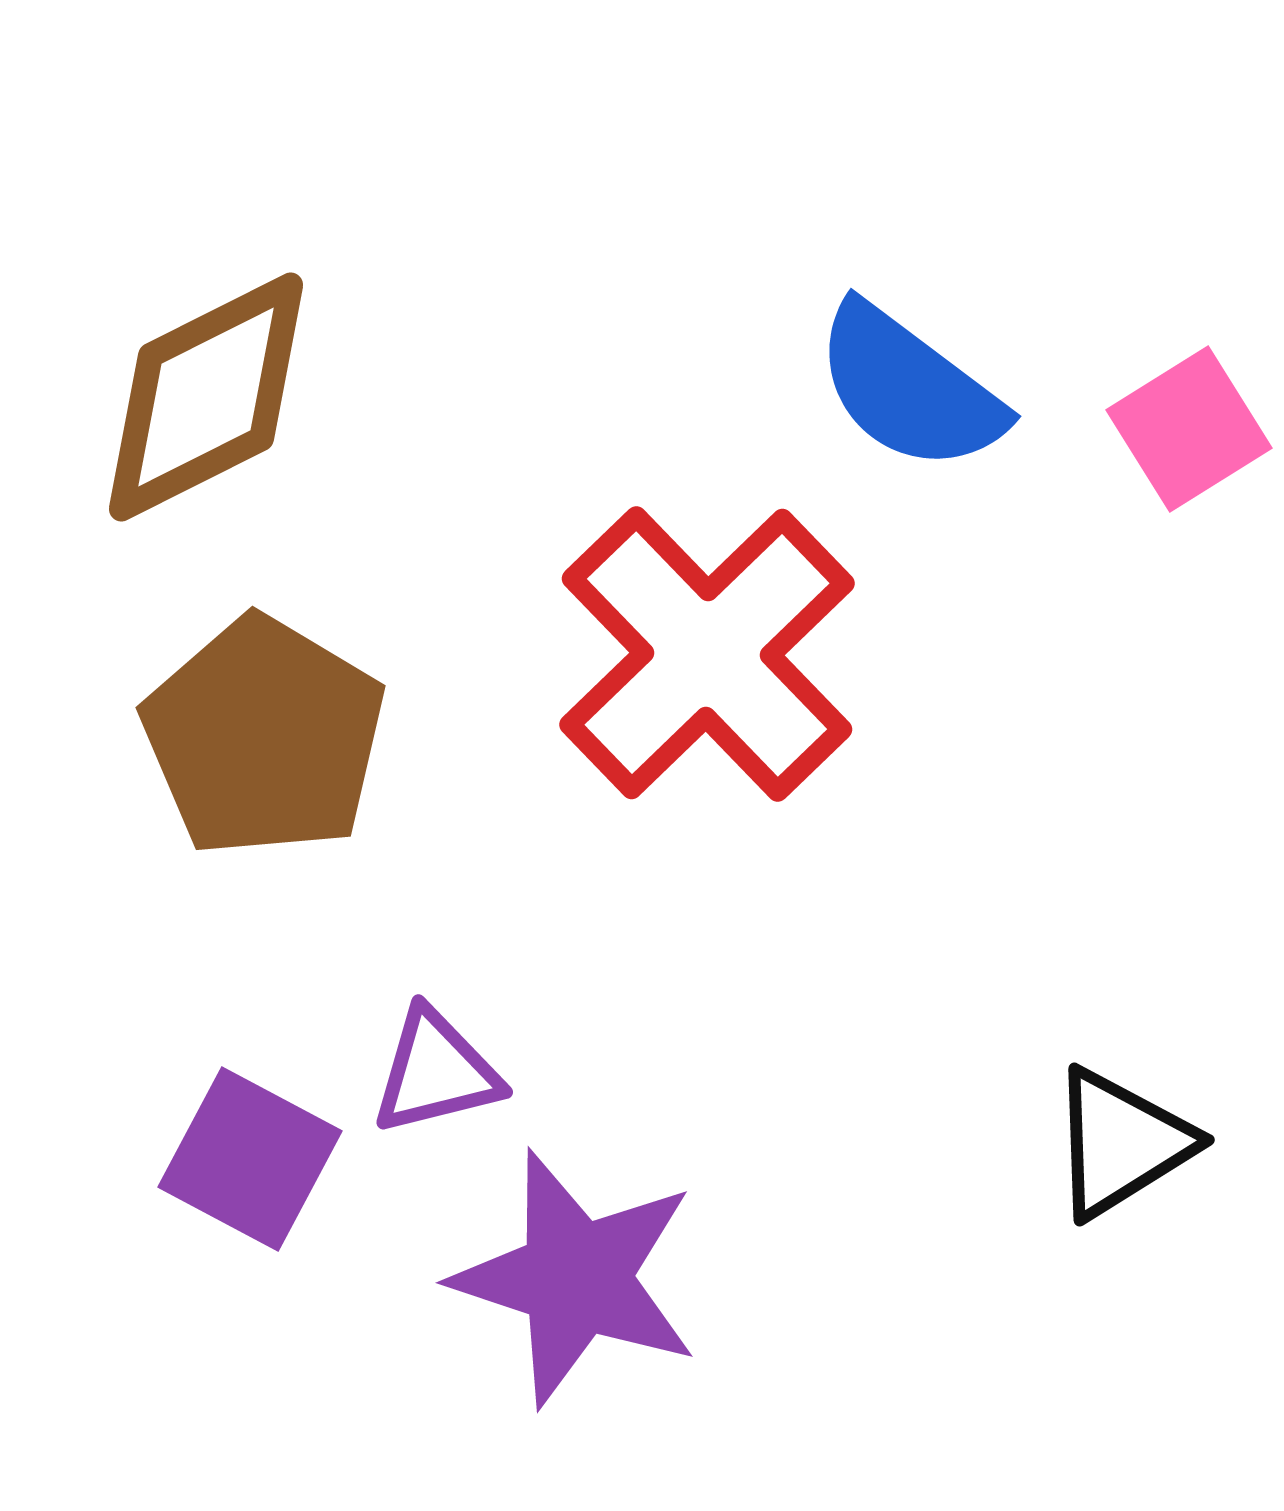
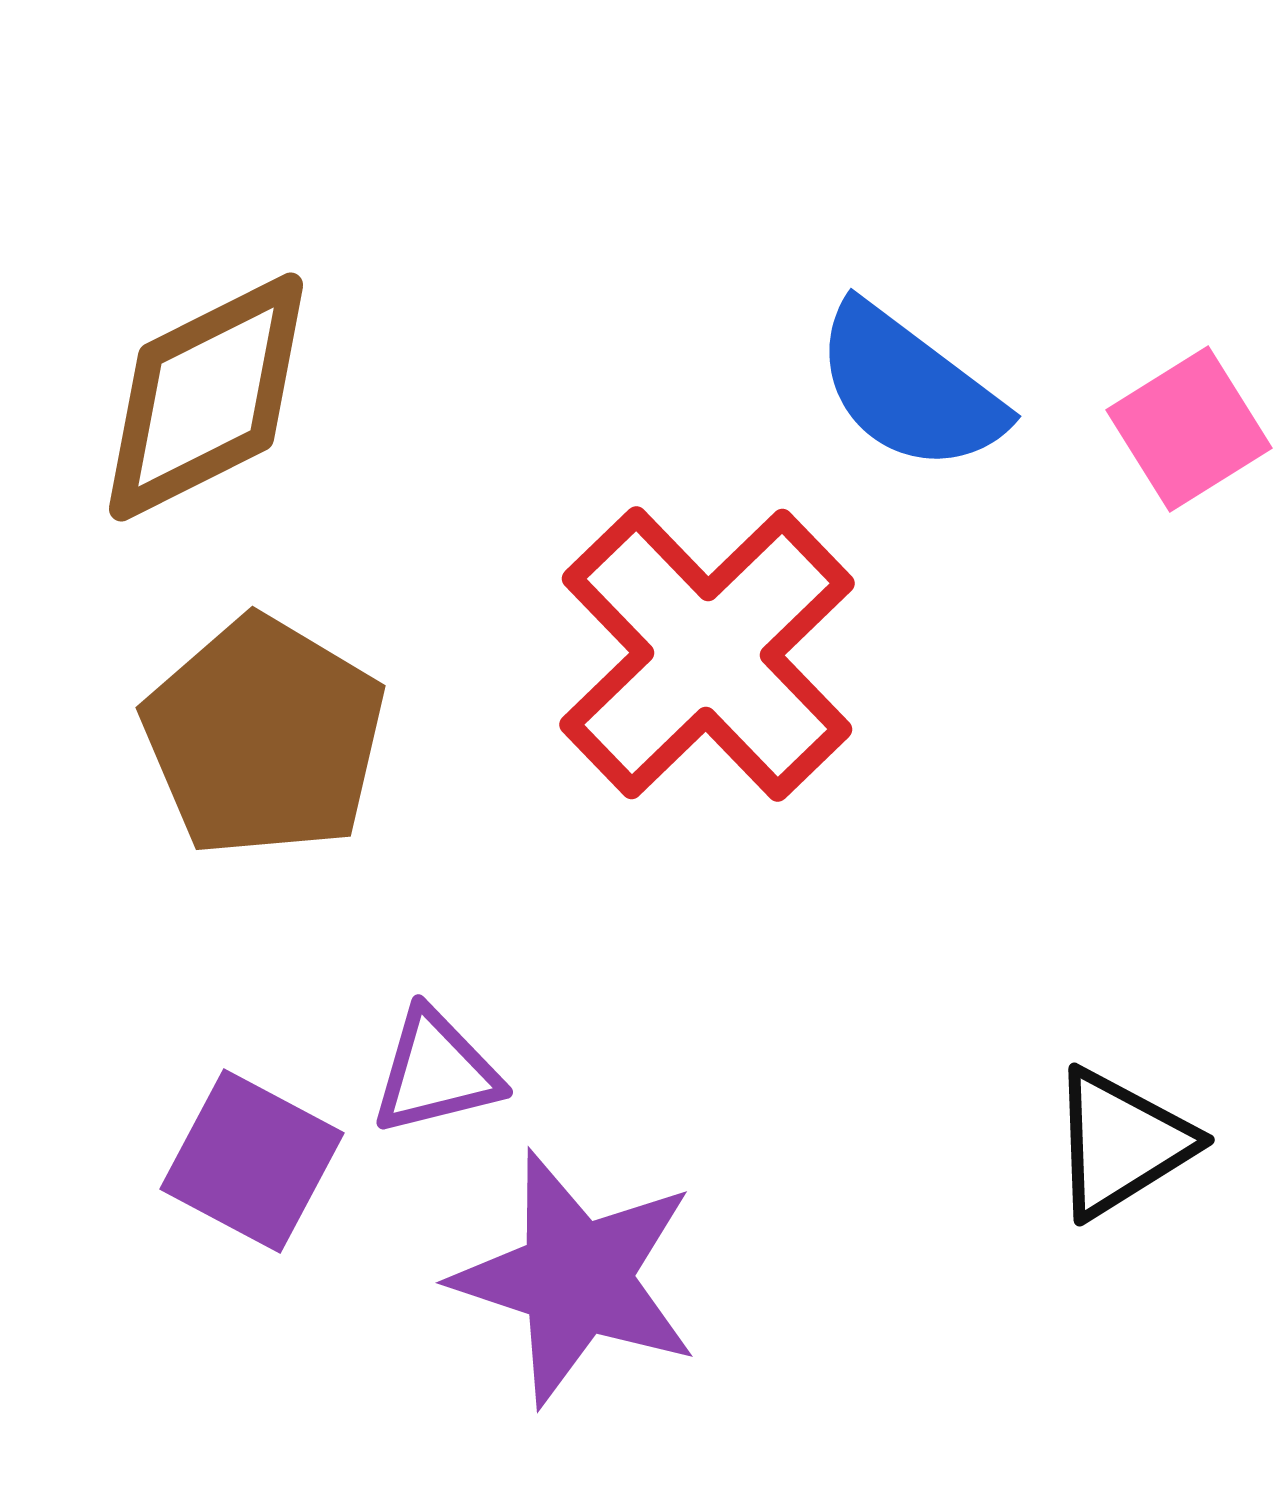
purple square: moved 2 px right, 2 px down
